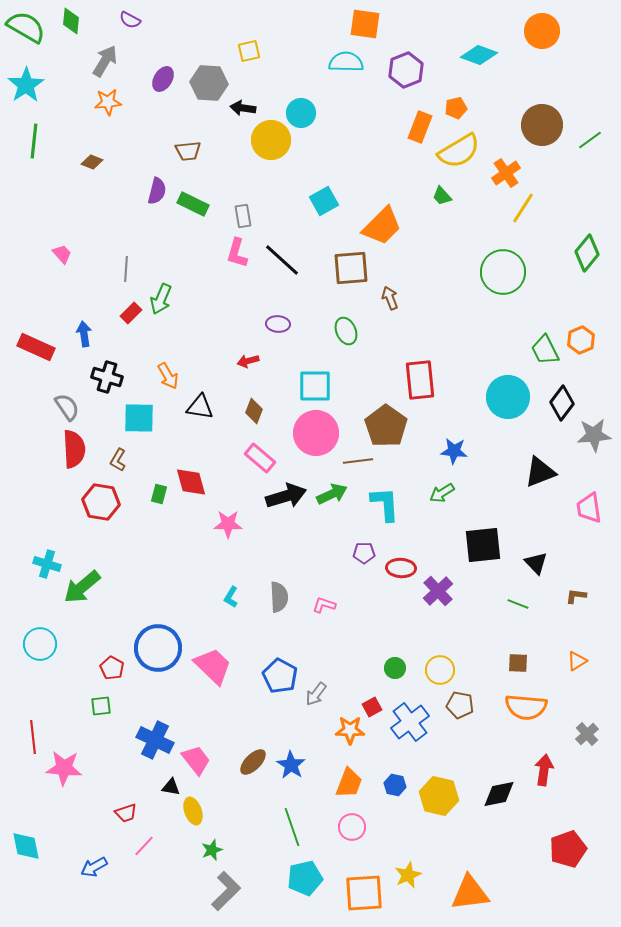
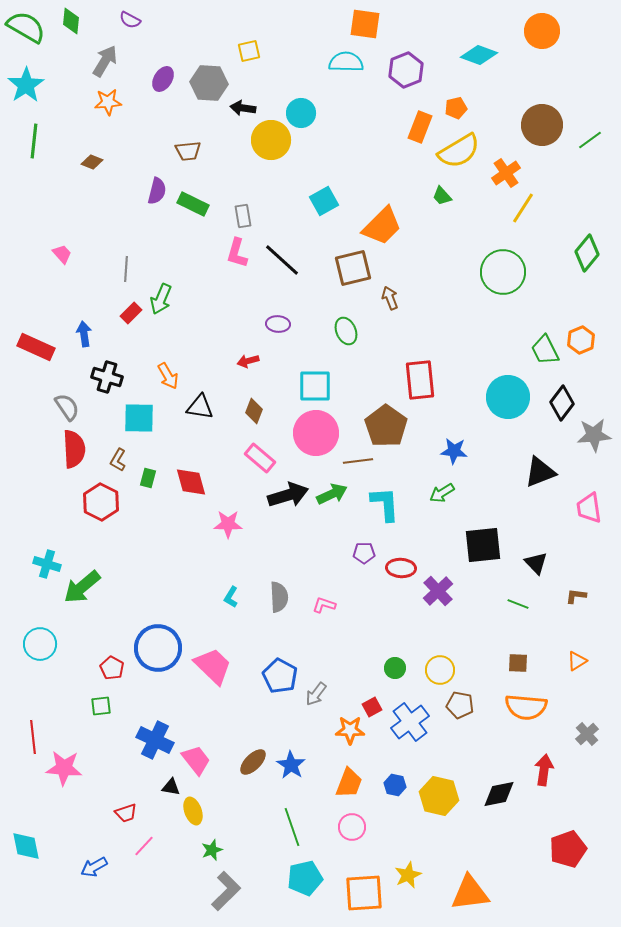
brown square at (351, 268): moved 2 px right; rotated 9 degrees counterclockwise
green rectangle at (159, 494): moved 11 px left, 16 px up
black arrow at (286, 496): moved 2 px right, 1 px up
red hexagon at (101, 502): rotated 18 degrees clockwise
